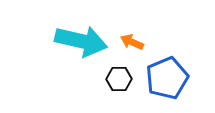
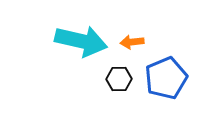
orange arrow: rotated 30 degrees counterclockwise
blue pentagon: moved 1 px left
